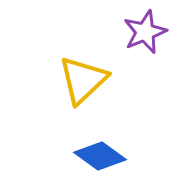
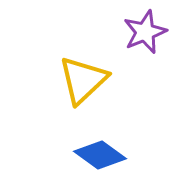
blue diamond: moved 1 px up
